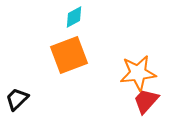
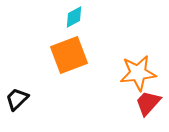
red trapezoid: moved 2 px right, 2 px down
